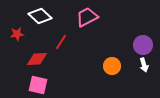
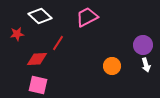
red line: moved 3 px left, 1 px down
white arrow: moved 2 px right
